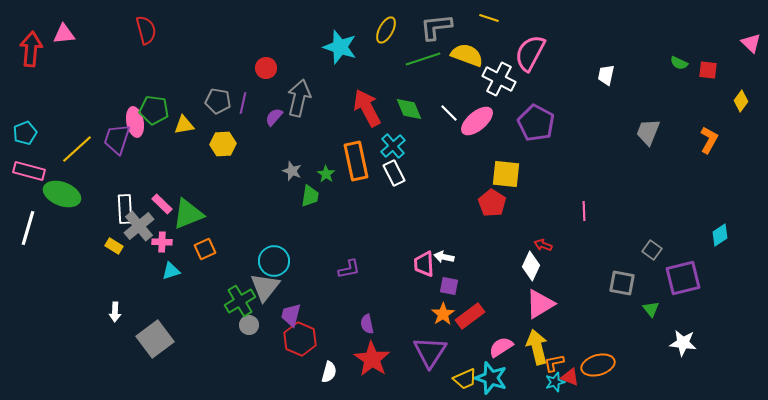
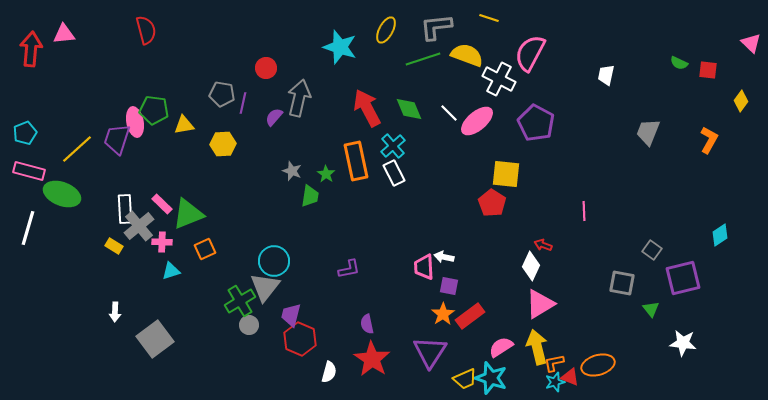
gray pentagon at (218, 101): moved 4 px right, 7 px up
pink trapezoid at (424, 264): moved 3 px down
